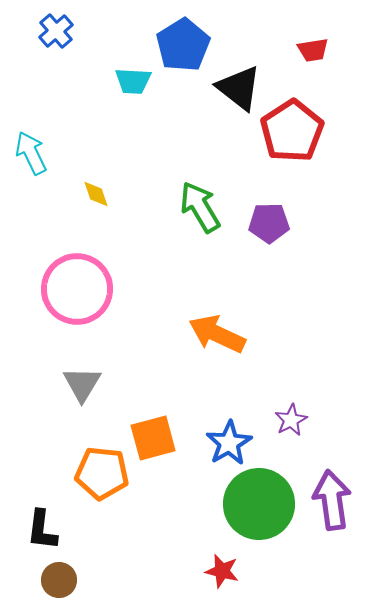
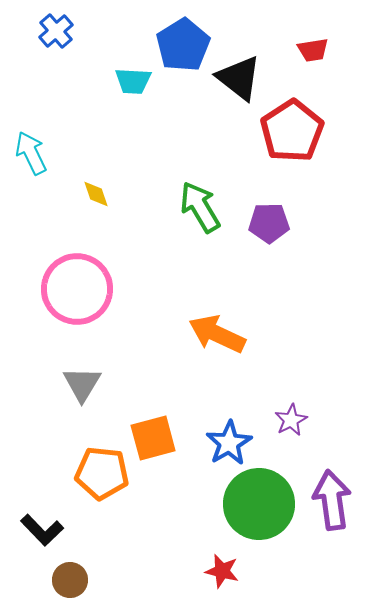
black triangle: moved 10 px up
black L-shape: rotated 51 degrees counterclockwise
brown circle: moved 11 px right
